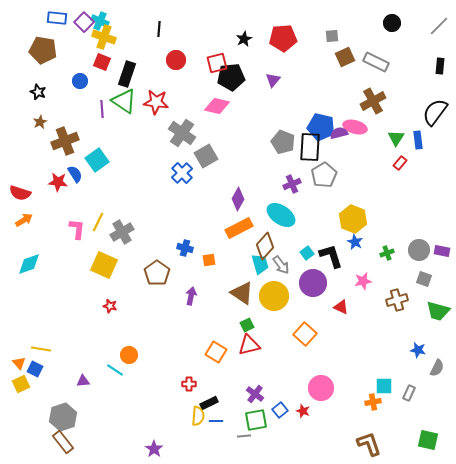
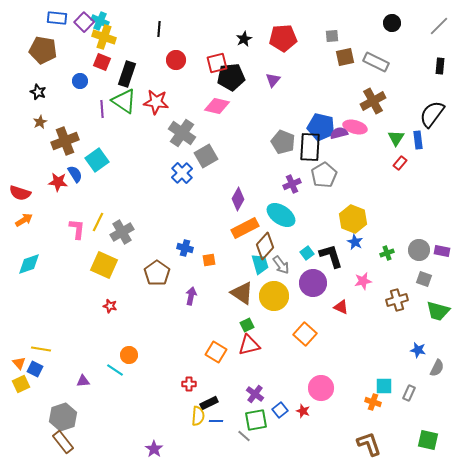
brown square at (345, 57): rotated 12 degrees clockwise
black semicircle at (435, 112): moved 3 px left, 2 px down
orange rectangle at (239, 228): moved 6 px right
orange cross at (373, 402): rotated 28 degrees clockwise
gray line at (244, 436): rotated 48 degrees clockwise
